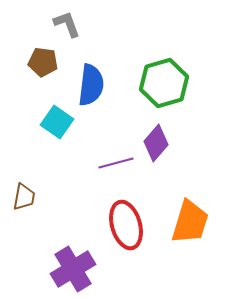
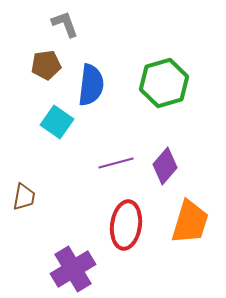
gray L-shape: moved 2 px left
brown pentagon: moved 3 px right, 3 px down; rotated 16 degrees counterclockwise
purple diamond: moved 9 px right, 23 px down
red ellipse: rotated 24 degrees clockwise
